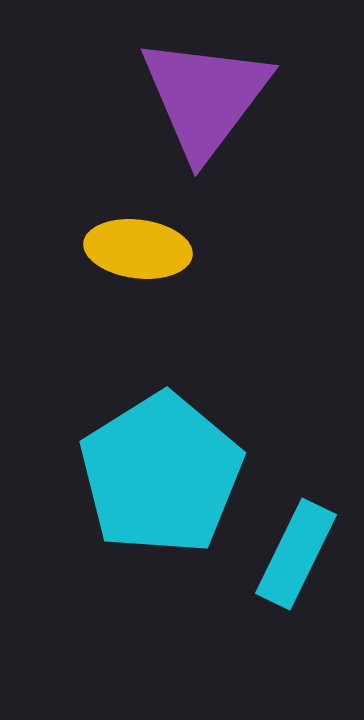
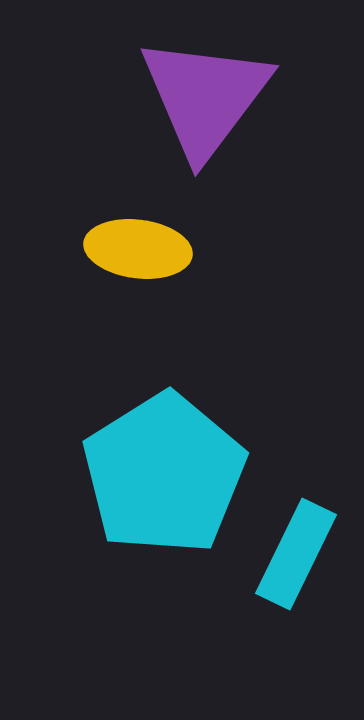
cyan pentagon: moved 3 px right
